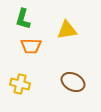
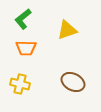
green L-shape: rotated 35 degrees clockwise
yellow triangle: rotated 10 degrees counterclockwise
orange trapezoid: moved 5 px left, 2 px down
